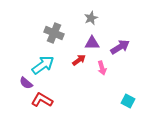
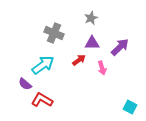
purple arrow: rotated 12 degrees counterclockwise
purple semicircle: moved 1 px left, 1 px down
cyan square: moved 2 px right, 6 px down
